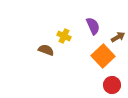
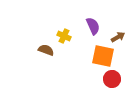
orange square: rotated 35 degrees counterclockwise
red circle: moved 6 px up
